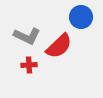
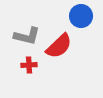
blue circle: moved 1 px up
gray L-shape: rotated 12 degrees counterclockwise
